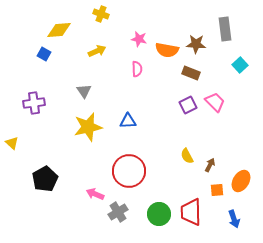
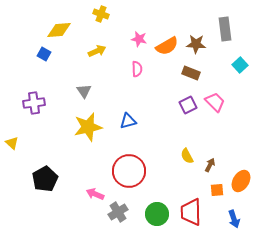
orange semicircle: moved 4 px up; rotated 40 degrees counterclockwise
blue triangle: rotated 12 degrees counterclockwise
green circle: moved 2 px left
